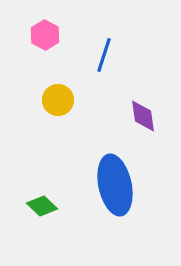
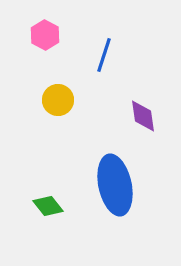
green diamond: moved 6 px right; rotated 8 degrees clockwise
